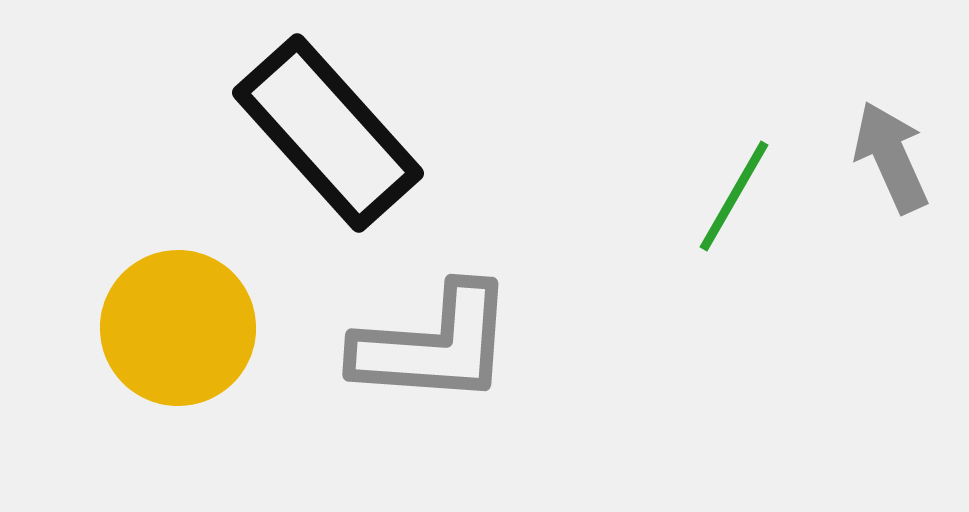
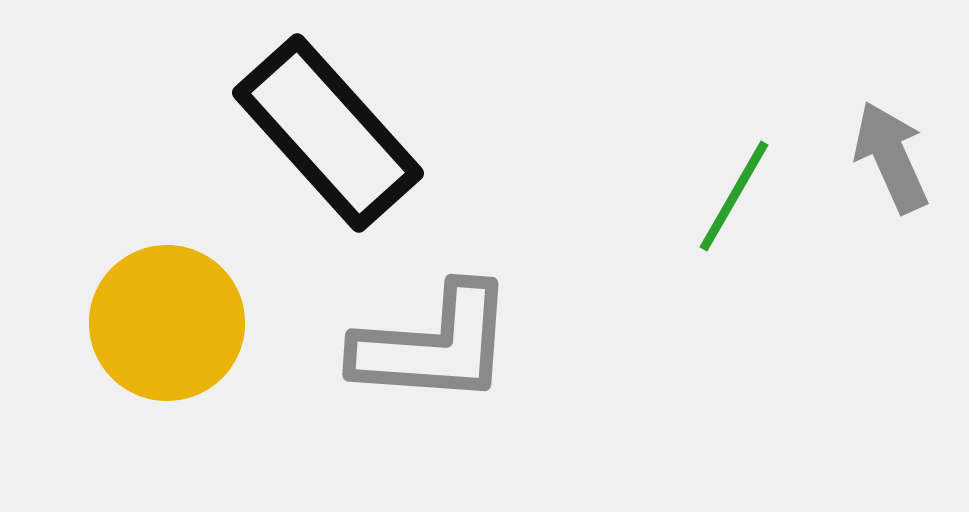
yellow circle: moved 11 px left, 5 px up
